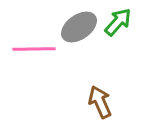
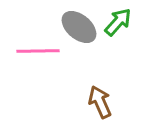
gray ellipse: rotated 75 degrees clockwise
pink line: moved 4 px right, 2 px down
